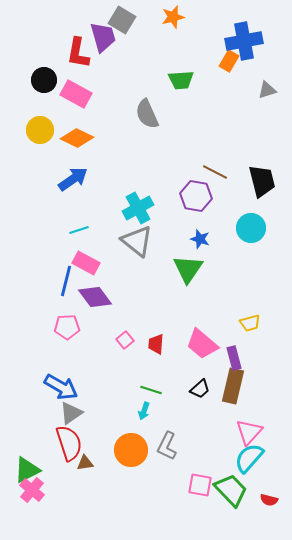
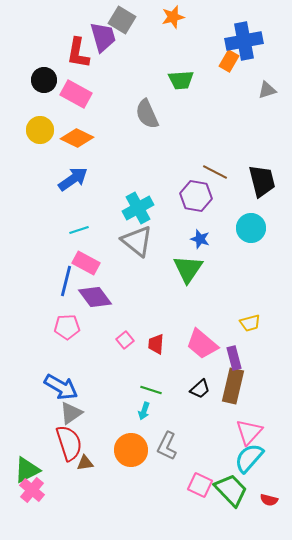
pink square at (200, 485): rotated 15 degrees clockwise
